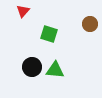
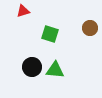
red triangle: rotated 32 degrees clockwise
brown circle: moved 4 px down
green square: moved 1 px right
